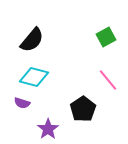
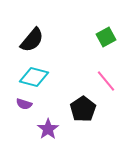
pink line: moved 2 px left, 1 px down
purple semicircle: moved 2 px right, 1 px down
